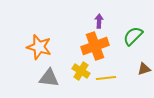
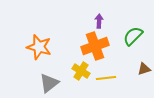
gray triangle: moved 5 px down; rotated 45 degrees counterclockwise
